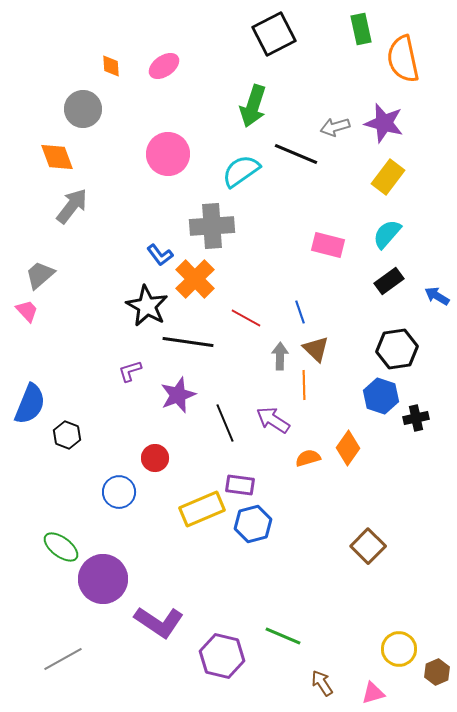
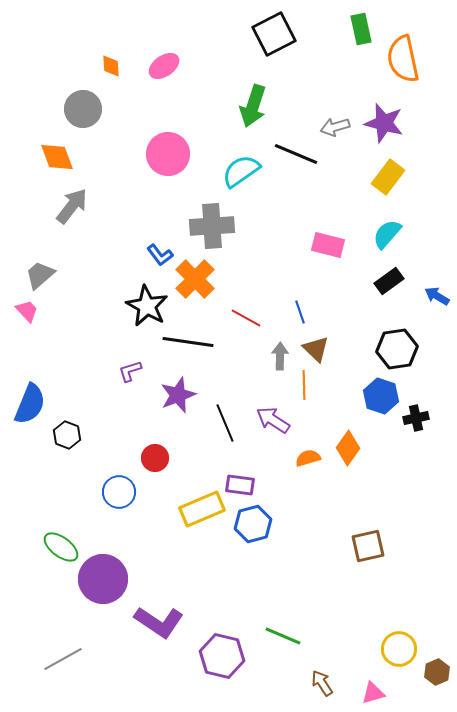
brown square at (368, 546): rotated 32 degrees clockwise
